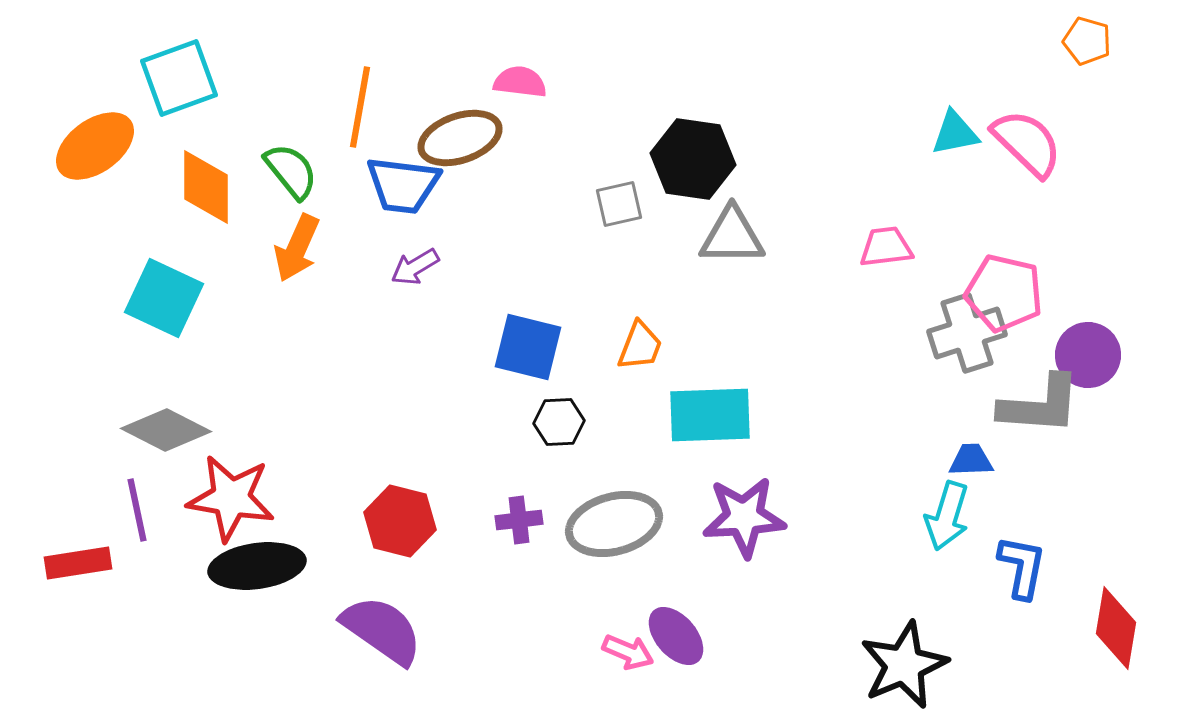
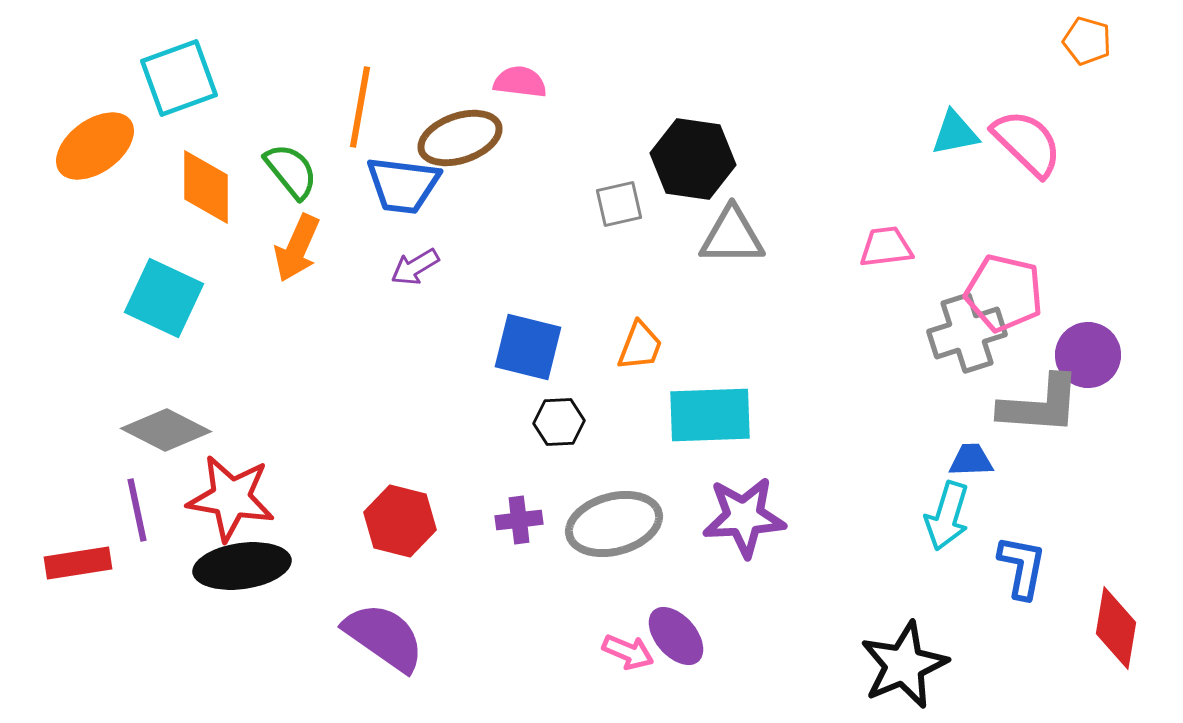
black ellipse at (257, 566): moved 15 px left
purple semicircle at (382, 630): moved 2 px right, 7 px down
